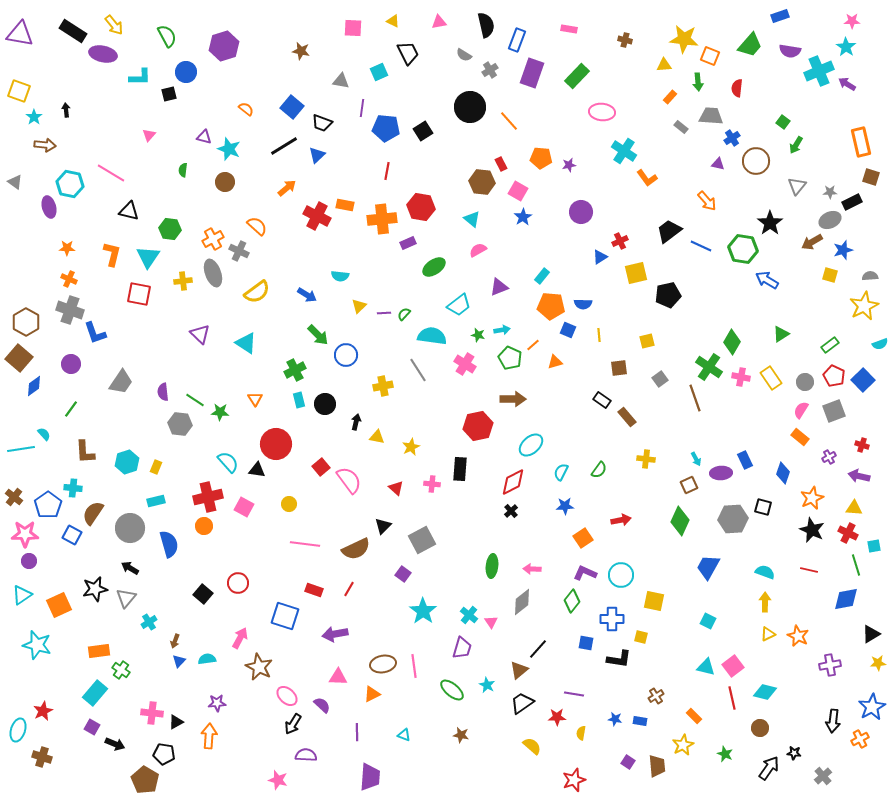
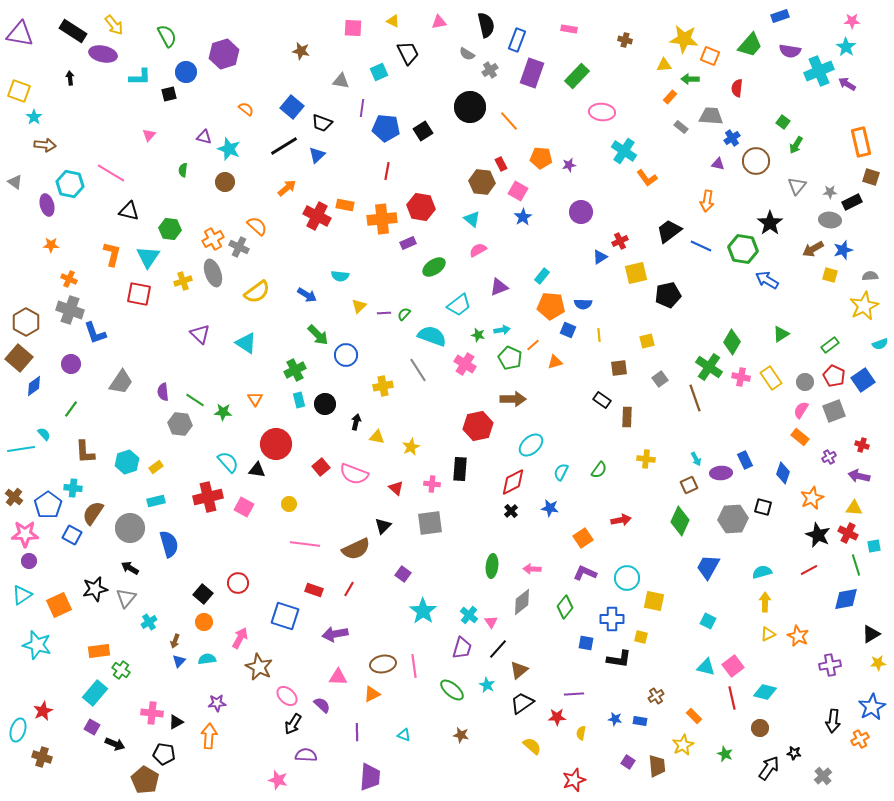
purple hexagon at (224, 46): moved 8 px down
gray semicircle at (464, 55): moved 3 px right, 1 px up
green arrow at (698, 82): moved 8 px left, 3 px up; rotated 96 degrees clockwise
black arrow at (66, 110): moved 4 px right, 32 px up
orange arrow at (707, 201): rotated 50 degrees clockwise
purple ellipse at (49, 207): moved 2 px left, 2 px up
gray ellipse at (830, 220): rotated 30 degrees clockwise
brown arrow at (812, 242): moved 1 px right, 7 px down
orange star at (67, 248): moved 16 px left, 3 px up
gray cross at (239, 251): moved 4 px up
yellow cross at (183, 281): rotated 12 degrees counterclockwise
cyan semicircle at (432, 336): rotated 12 degrees clockwise
blue square at (863, 380): rotated 10 degrees clockwise
green star at (220, 412): moved 3 px right
brown rectangle at (627, 417): rotated 42 degrees clockwise
yellow rectangle at (156, 467): rotated 32 degrees clockwise
pink semicircle at (349, 480): moved 5 px right, 6 px up; rotated 148 degrees clockwise
blue star at (565, 506): moved 15 px left, 2 px down; rotated 12 degrees clockwise
orange circle at (204, 526): moved 96 px down
black star at (812, 530): moved 6 px right, 5 px down
gray square at (422, 540): moved 8 px right, 17 px up; rotated 20 degrees clockwise
red line at (809, 570): rotated 42 degrees counterclockwise
cyan semicircle at (765, 572): moved 3 px left; rotated 36 degrees counterclockwise
cyan circle at (621, 575): moved 6 px right, 3 px down
green diamond at (572, 601): moved 7 px left, 6 px down
black line at (538, 649): moved 40 px left
purple line at (574, 694): rotated 12 degrees counterclockwise
